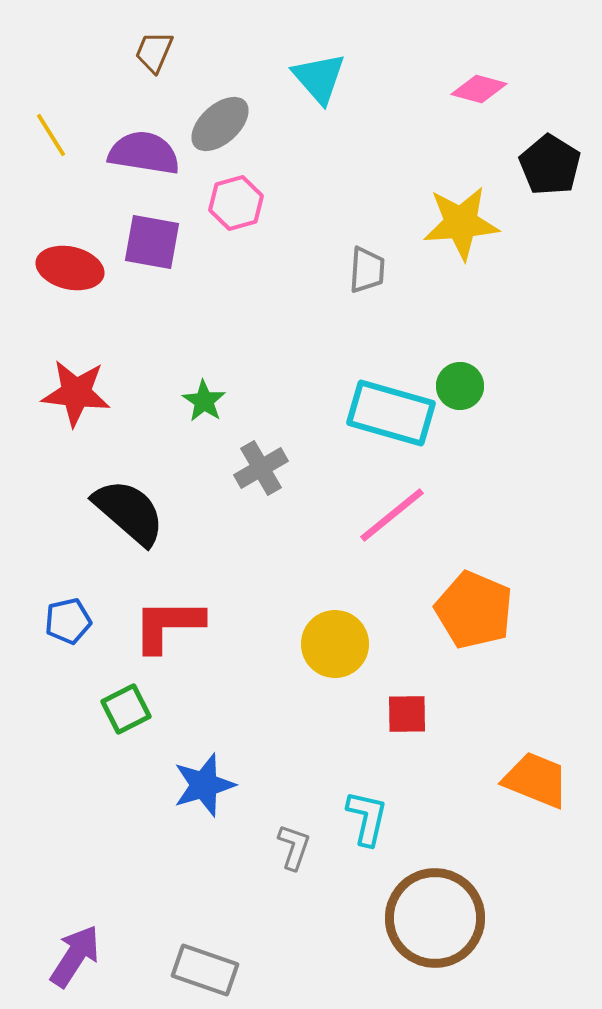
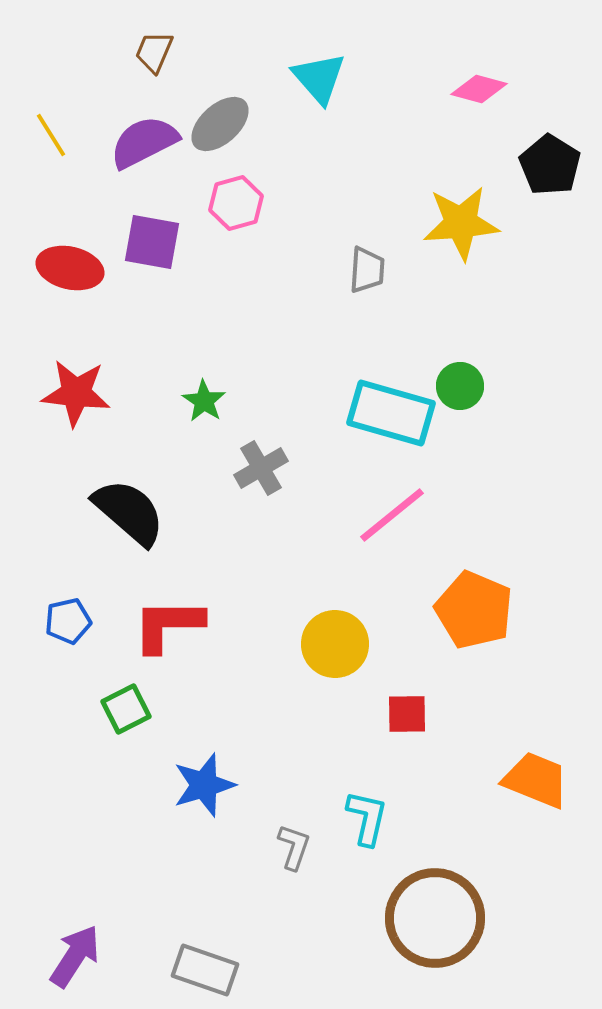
purple semicircle: moved 11 px up; rotated 36 degrees counterclockwise
